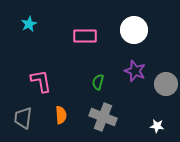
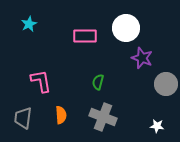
white circle: moved 8 px left, 2 px up
purple star: moved 7 px right, 13 px up
